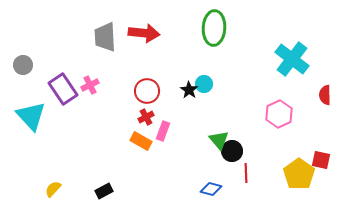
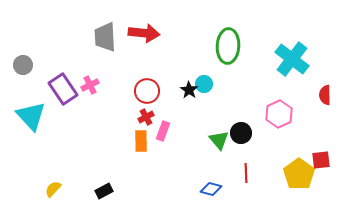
green ellipse: moved 14 px right, 18 px down
orange rectangle: rotated 60 degrees clockwise
black circle: moved 9 px right, 18 px up
red square: rotated 18 degrees counterclockwise
